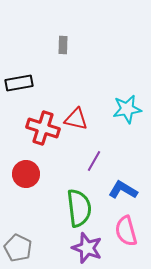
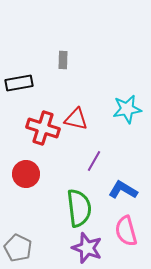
gray rectangle: moved 15 px down
